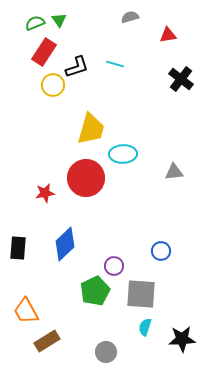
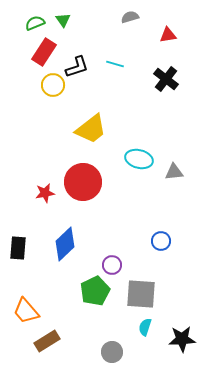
green triangle: moved 4 px right
black cross: moved 15 px left
yellow trapezoid: rotated 36 degrees clockwise
cyan ellipse: moved 16 px right, 5 px down; rotated 16 degrees clockwise
red circle: moved 3 px left, 4 px down
blue circle: moved 10 px up
purple circle: moved 2 px left, 1 px up
orange trapezoid: rotated 12 degrees counterclockwise
gray circle: moved 6 px right
